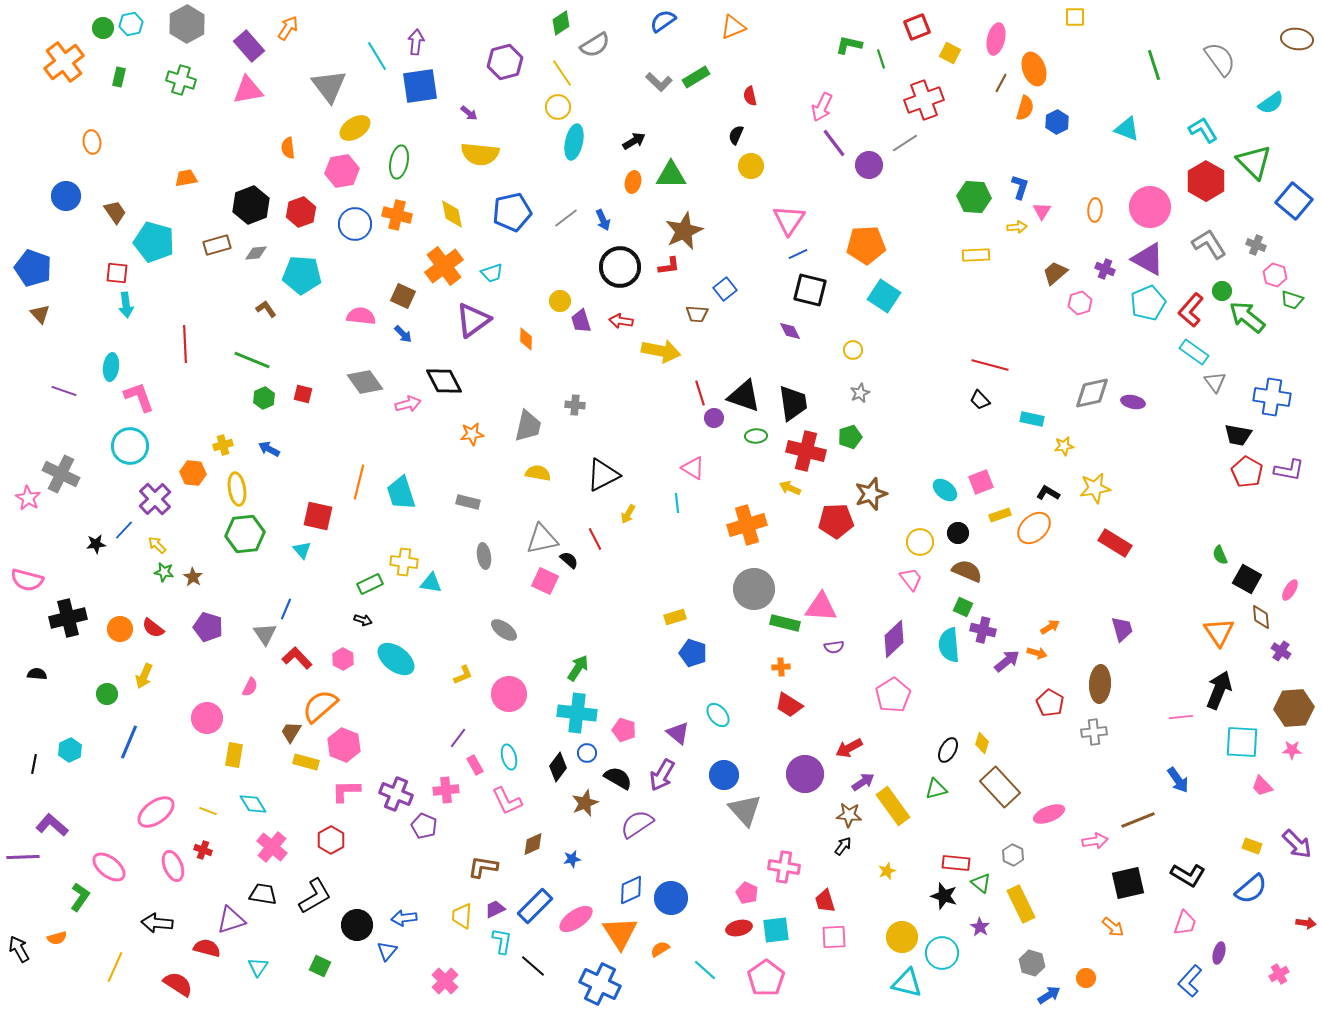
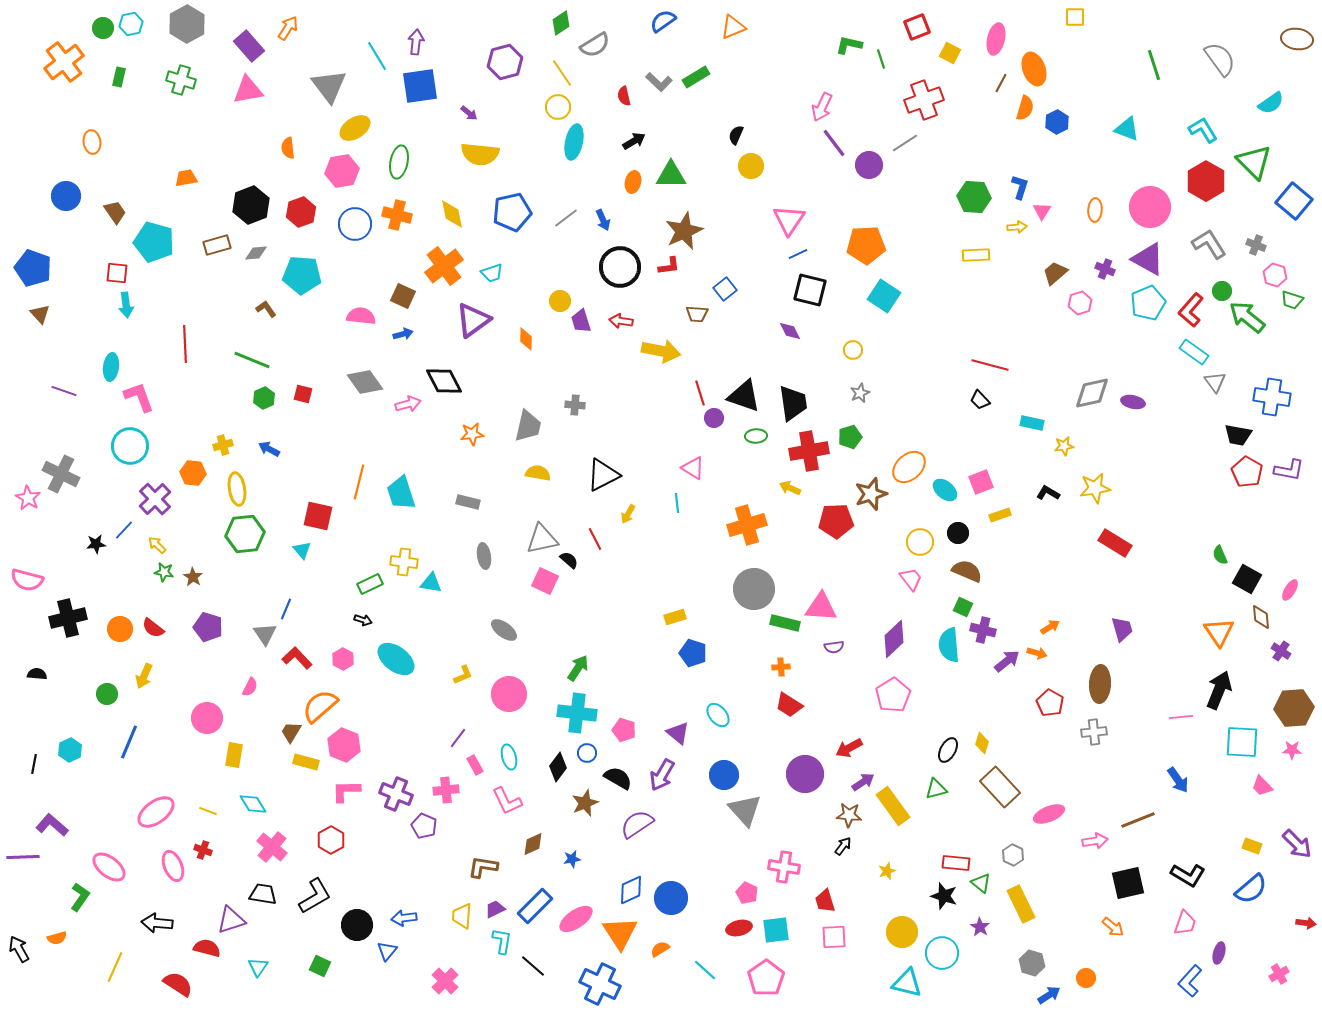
red semicircle at (750, 96): moved 126 px left
blue arrow at (403, 334): rotated 60 degrees counterclockwise
cyan rectangle at (1032, 419): moved 4 px down
red cross at (806, 451): moved 3 px right; rotated 24 degrees counterclockwise
orange ellipse at (1034, 528): moved 125 px left, 61 px up
yellow circle at (902, 937): moved 5 px up
